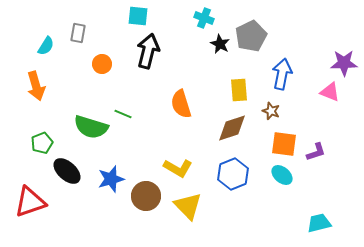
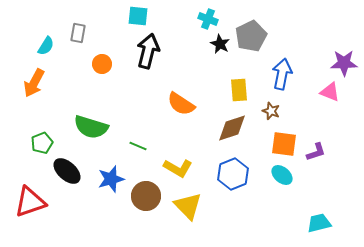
cyan cross: moved 4 px right, 1 px down
orange arrow: moved 2 px left, 3 px up; rotated 44 degrees clockwise
orange semicircle: rotated 40 degrees counterclockwise
green line: moved 15 px right, 32 px down
